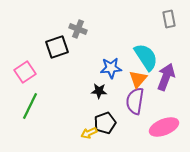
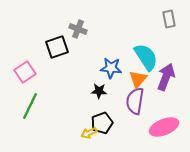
blue star: rotated 10 degrees clockwise
black pentagon: moved 3 px left
